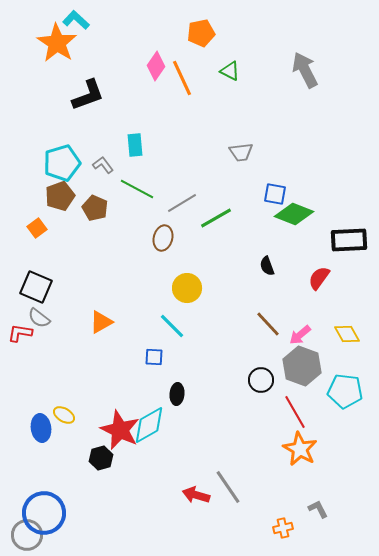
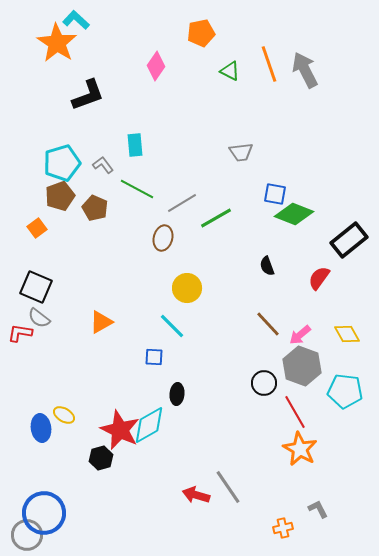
orange line at (182, 78): moved 87 px right, 14 px up; rotated 6 degrees clockwise
black rectangle at (349, 240): rotated 36 degrees counterclockwise
black circle at (261, 380): moved 3 px right, 3 px down
